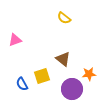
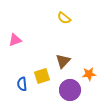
brown triangle: moved 2 px down; rotated 35 degrees clockwise
blue semicircle: rotated 24 degrees clockwise
purple circle: moved 2 px left, 1 px down
